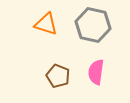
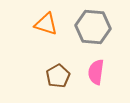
gray hexagon: moved 2 px down; rotated 8 degrees counterclockwise
brown pentagon: rotated 20 degrees clockwise
